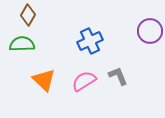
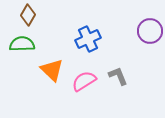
blue cross: moved 2 px left, 2 px up
orange triangle: moved 8 px right, 10 px up
